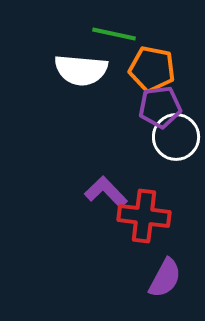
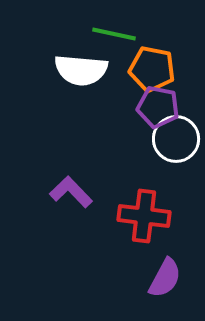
purple pentagon: moved 2 px left; rotated 18 degrees clockwise
white circle: moved 2 px down
purple L-shape: moved 35 px left
